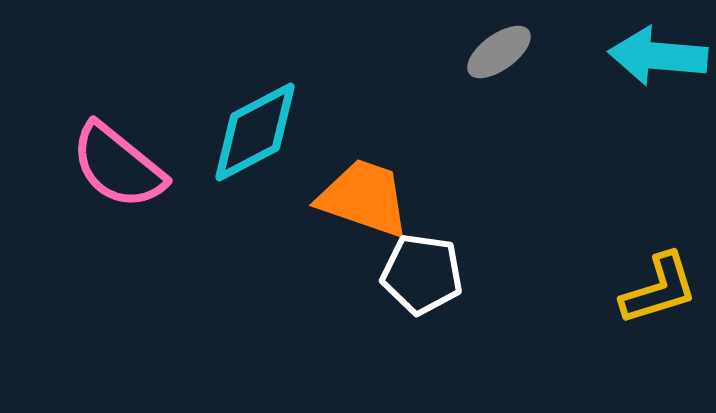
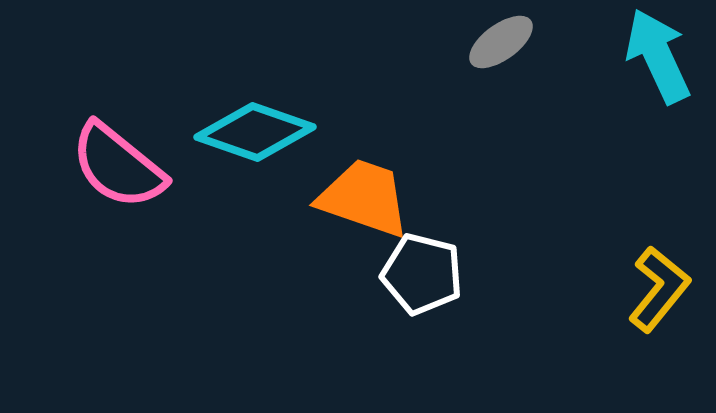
gray ellipse: moved 2 px right, 10 px up
cyan arrow: rotated 60 degrees clockwise
cyan diamond: rotated 47 degrees clockwise
white pentagon: rotated 6 degrees clockwise
yellow L-shape: rotated 34 degrees counterclockwise
